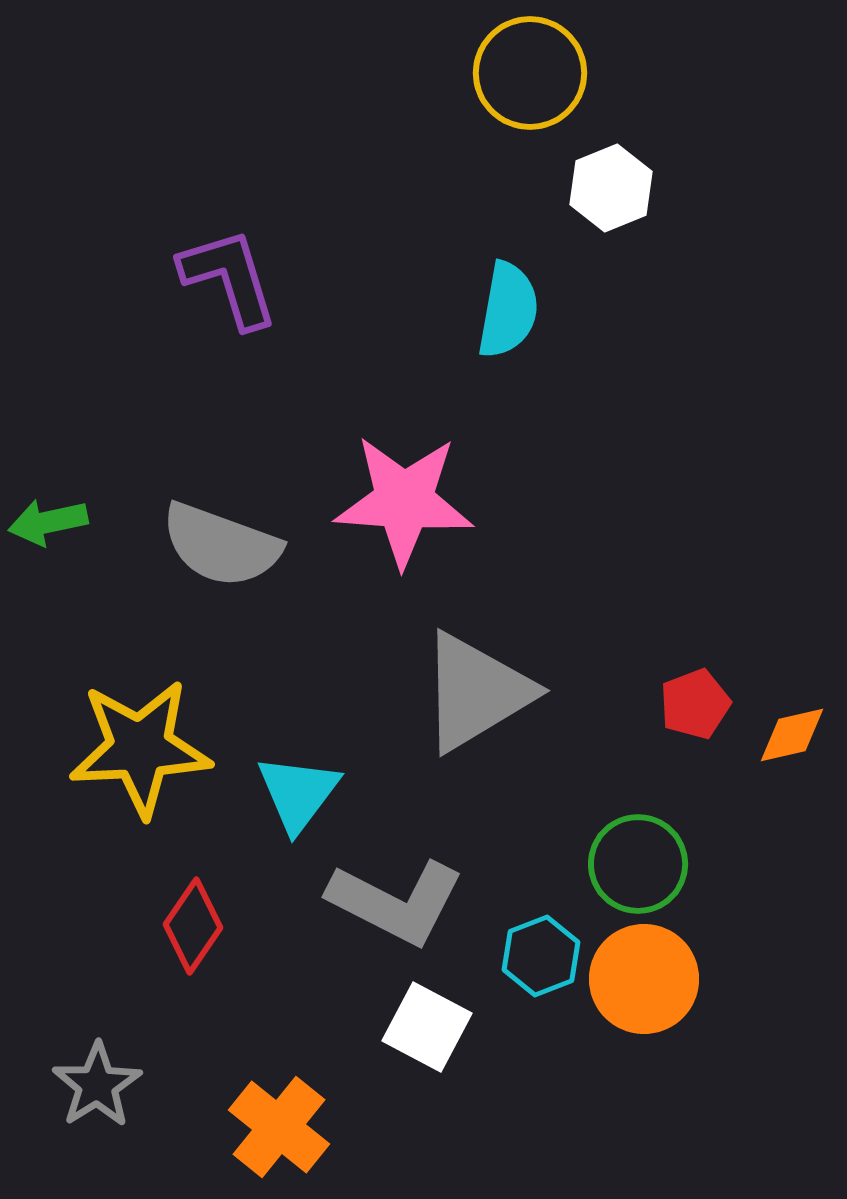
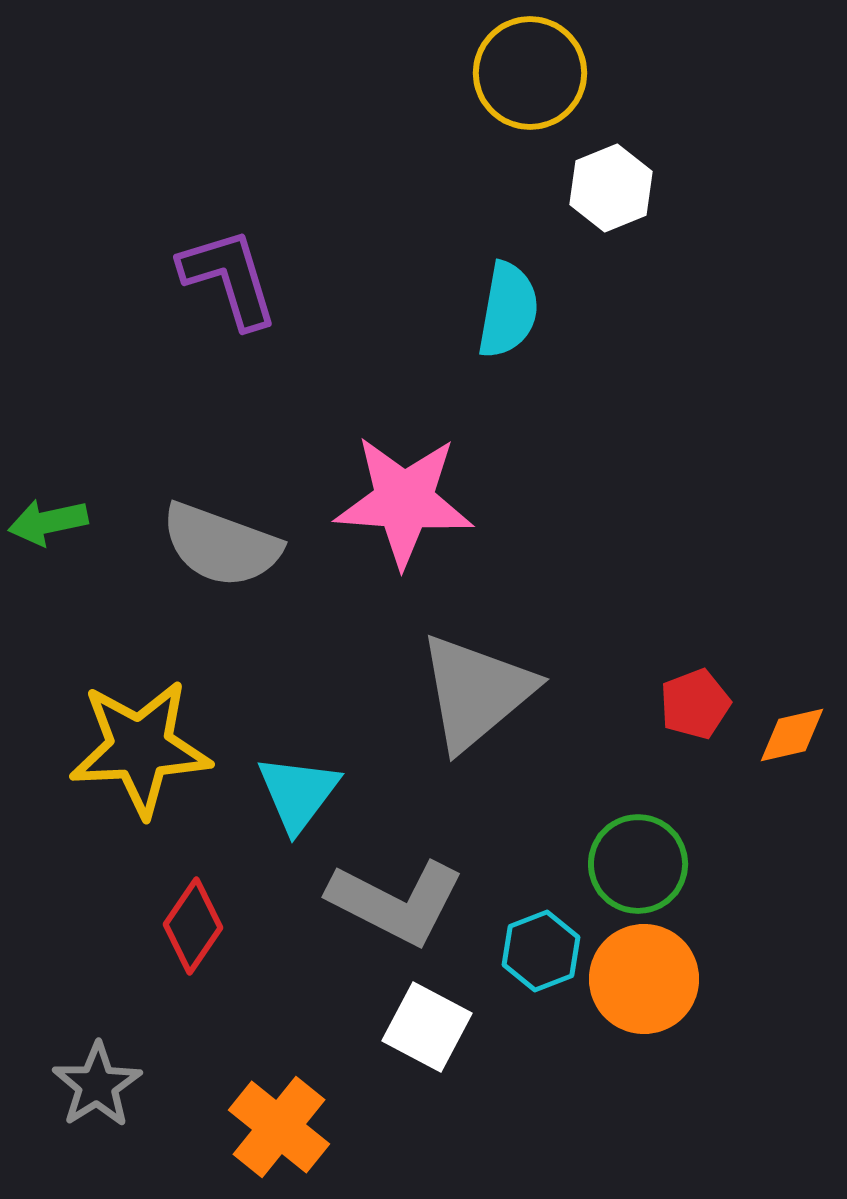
gray triangle: rotated 9 degrees counterclockwise
cyan hexagon: moved 5 px up
